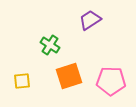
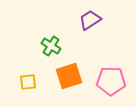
green cross: moved 1 px right, 1 px down
yellow square: moved 6 px right, 1 px down
